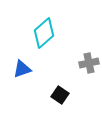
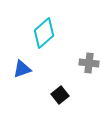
gray cross: rotated 18 degrees clockwise
black square: rotated 18 degrees clockwise
